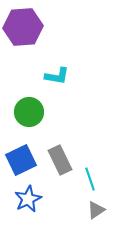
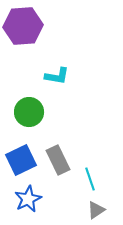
purple hexagon: moved 1 px up
gray rectangle: moved 2 px left
